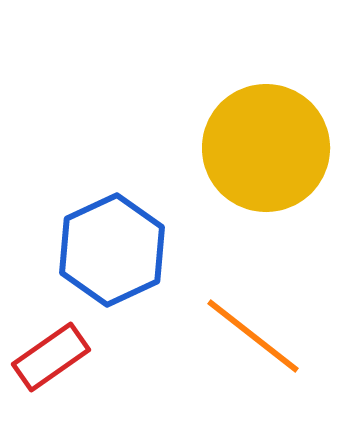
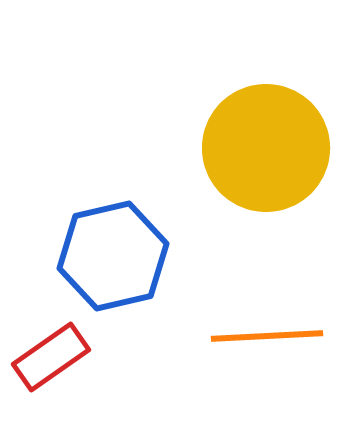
blue hexagon: moved 1 px right, 6 px down; rotated 12 degrees clockwise
orange line: moved 14 px right; rotated 41 degrees counterclockwise
